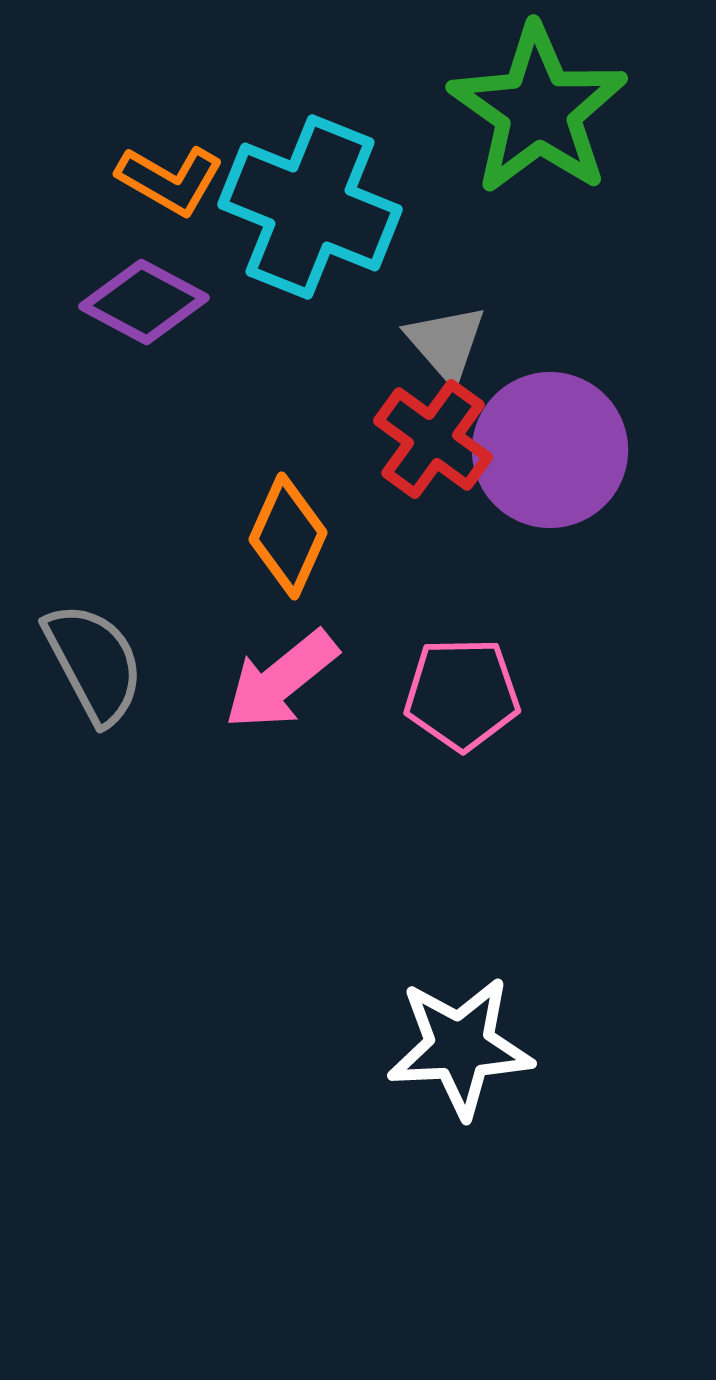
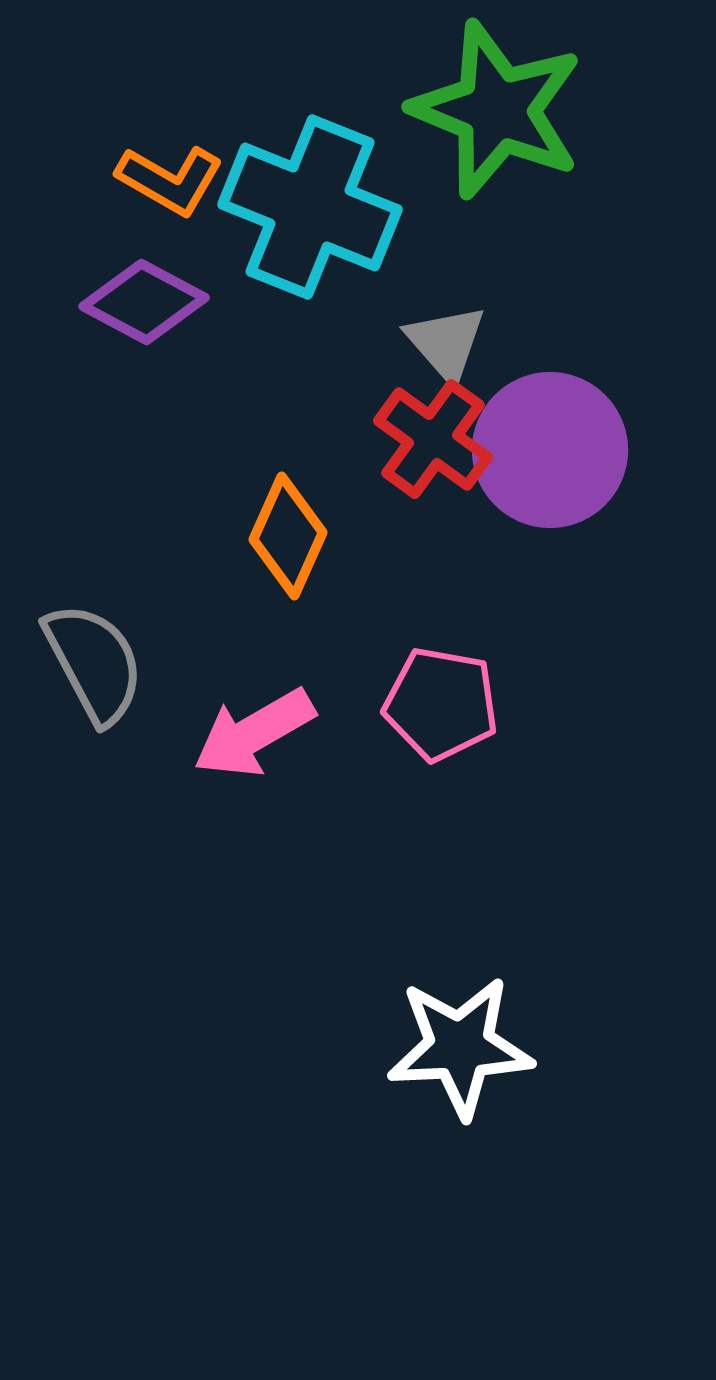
green star: moved 41 px left; rotated 13 degrees counterclockwise
pink arrow: moved 27 px left, 53 px down; rotated 9 degrees clockwise
pink pentagon: moved 21 px left, 10 px down; rotated 11 degrees clockwise
